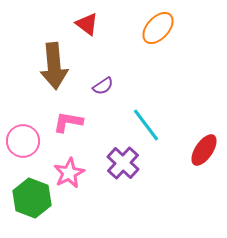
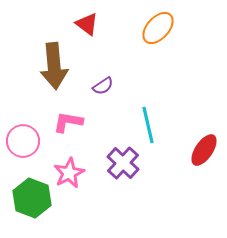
cyan line: moved 2 px right; rotated 24 degrees clockwise
